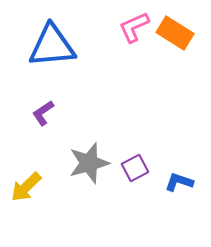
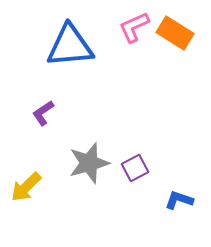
blue triangle: moved 18 px right
blue L-shape: moved 18 px down
